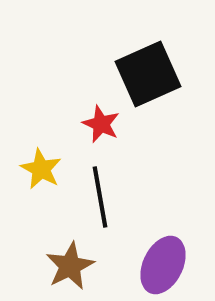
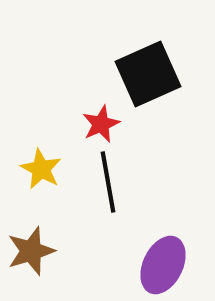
red star: rotated 24 degrees clockwise
black line: moved 8 px right, 15 px up
brown star: moved 39 px left, 15 px up; rotated 9 degrees clockwise
